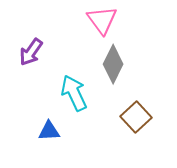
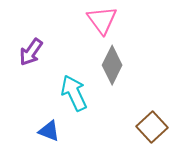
gray diamond: moved 1 px left, 1 px down
brown square: moved 16 px right, 10 px down
blue triangle: rotated 25 degrees clockwise
